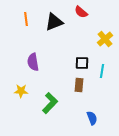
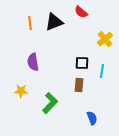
orange line: moved 4 px right, 4 px down
